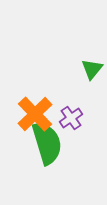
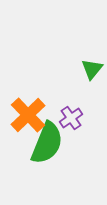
orange cross: moved 7 px left, 1 px down
green semicircle: rotated 39 degrees clockwise
